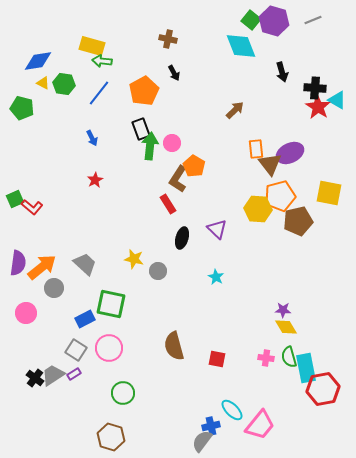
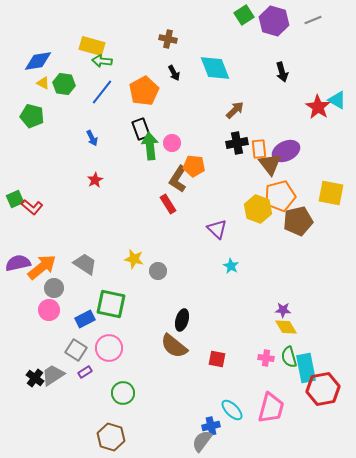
green square at (251, 20): moved 7 px left, 5 px up; rotated 18 degrees clockwise
cyan diamond at (241, 46): moved 26 px left, 22 px down
black cross at (315, 88): moved 78 px left, 55 px down; rotated 15 degrees counterclockwise
blue line at (99, 93): moved 3 px right, 1 px up
green pentagon at (22, 108): moved 10 px right, 8 px down
green arrow at (150, 146): rotated 12 degrees counterclockwise
orange rectangle at (256, 149): moved 3 px right
purple ellipse at (290, 153): moved 4 px left, 2 px up
orange pentagon at (194, 166): rotated 25 degrees counterclockwise
yellow square at (329, 193): moved 2 px right
yellow hexagon at (258, 209): rotated 16 degrees clockwise
black ellipse at (182, 238): moved 82 px down
purple semicircle at (18, 263): rotated 110 degrees counterclockwise
gray trapezoid at (85, 264): rotated 10 degrees counterclockwise
cyan star at (216, 277): moved 15 px right, 11 px up
pink circle at (26, 313): moved 23 px right, 3 px up
brown semicircle at (174, 346): rotated 36 degrees counterclockwise
purple rectangle at (74, 374): moved 11 px right, 2 px up
pink trapezoid at (260, 425): moved 11 px right, 17 px up; rotated 24 degrees counterclockwise
